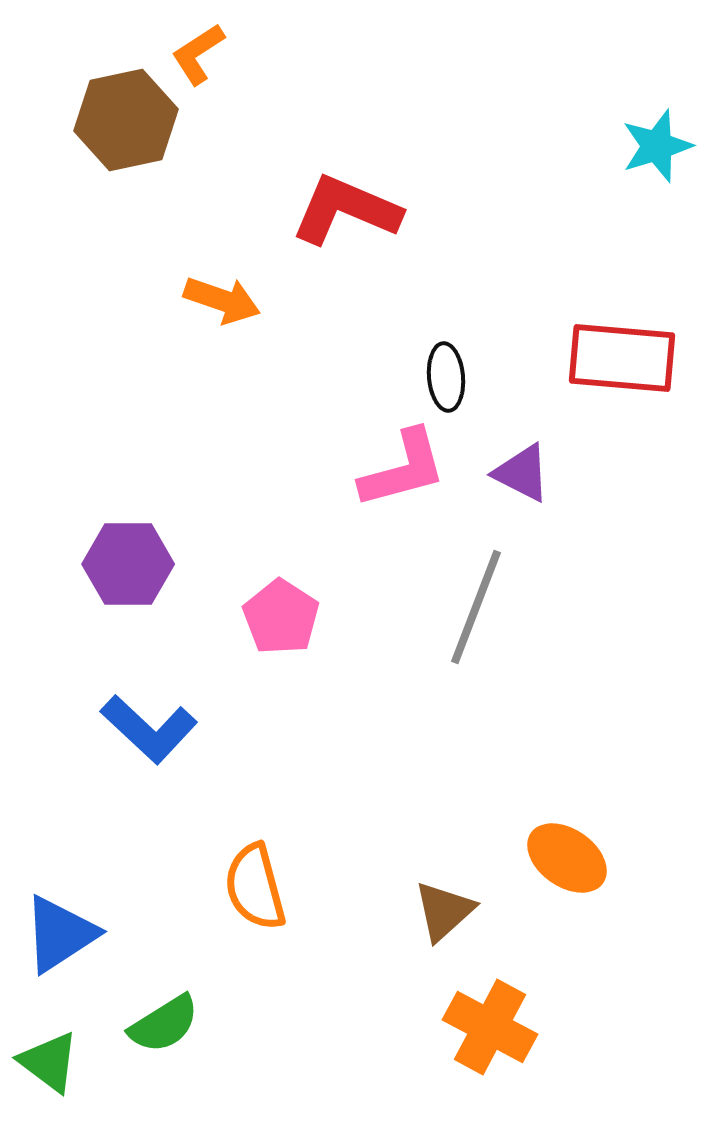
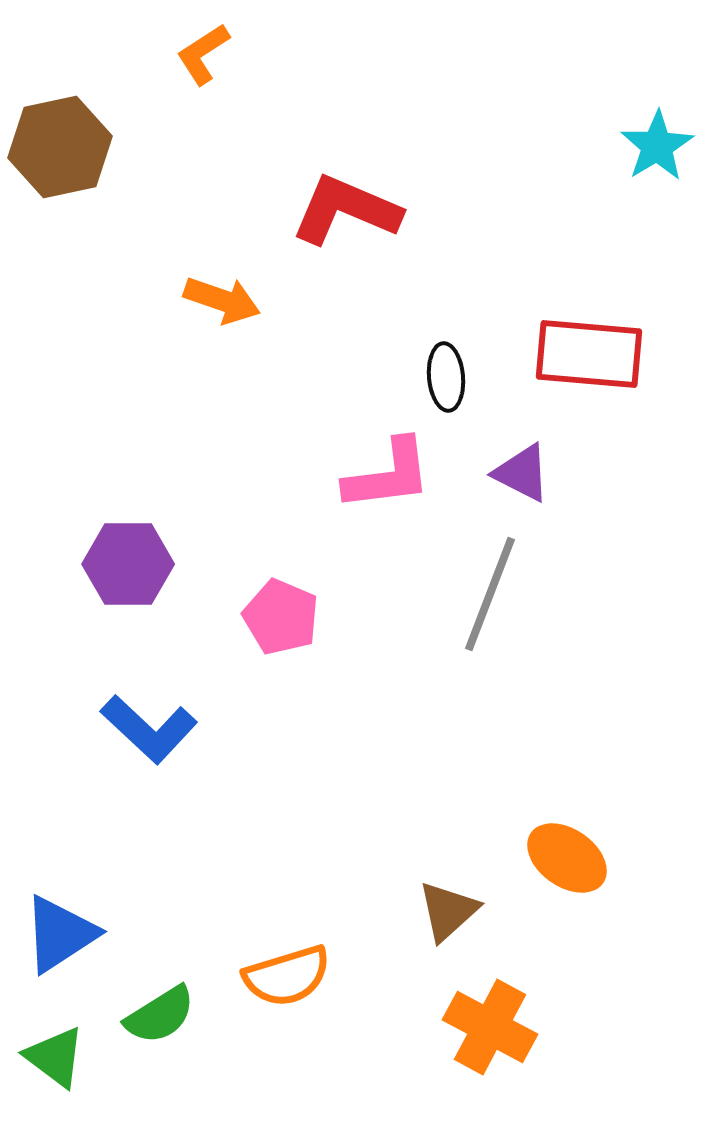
orange L-shape: moved 5 px right
brown hexagon: moved 66 px left, 27 px down
cyan star: rotated 14 degrees counterclockwise
red rectangle: moved 33 px left, 4 px up
pink L-shape: moved 15 px left, 6 px down; rotated 8 degrees clockwise
gray line: moved 14 px right, 13 px up
pink pentagon: rotated 10 degrees counterclockwise
orange semicircle: moved 32 px right, 89 px down; rotated 92 degrees counterclockwise
brown triangle: moved 4 px right
green semicircle: moved 4 px left, 9 px up
green triangle: moved 6 px right, 5 px up
